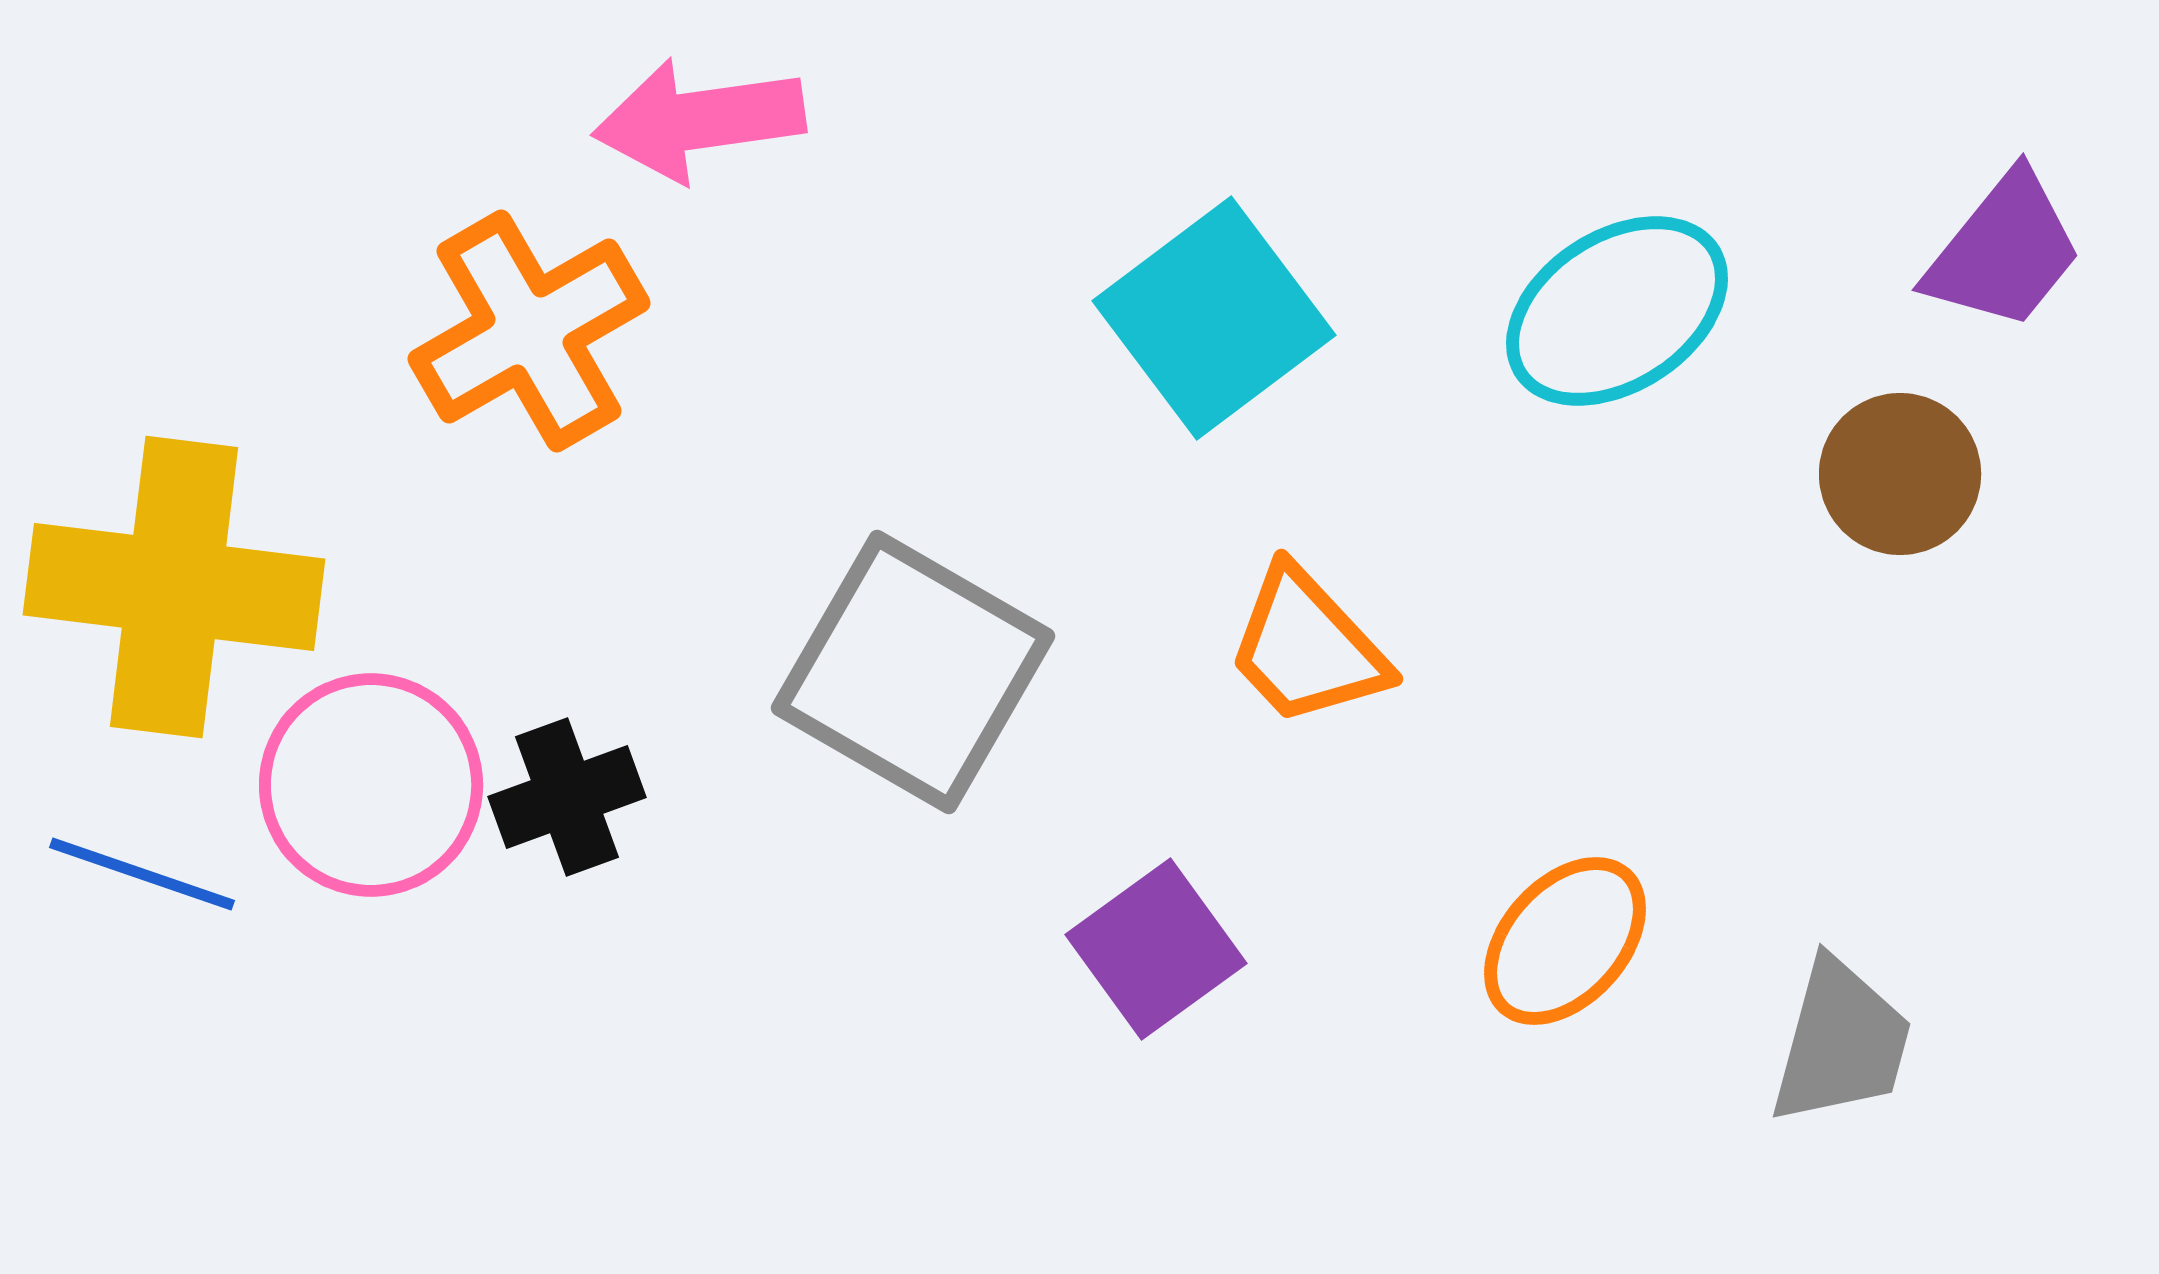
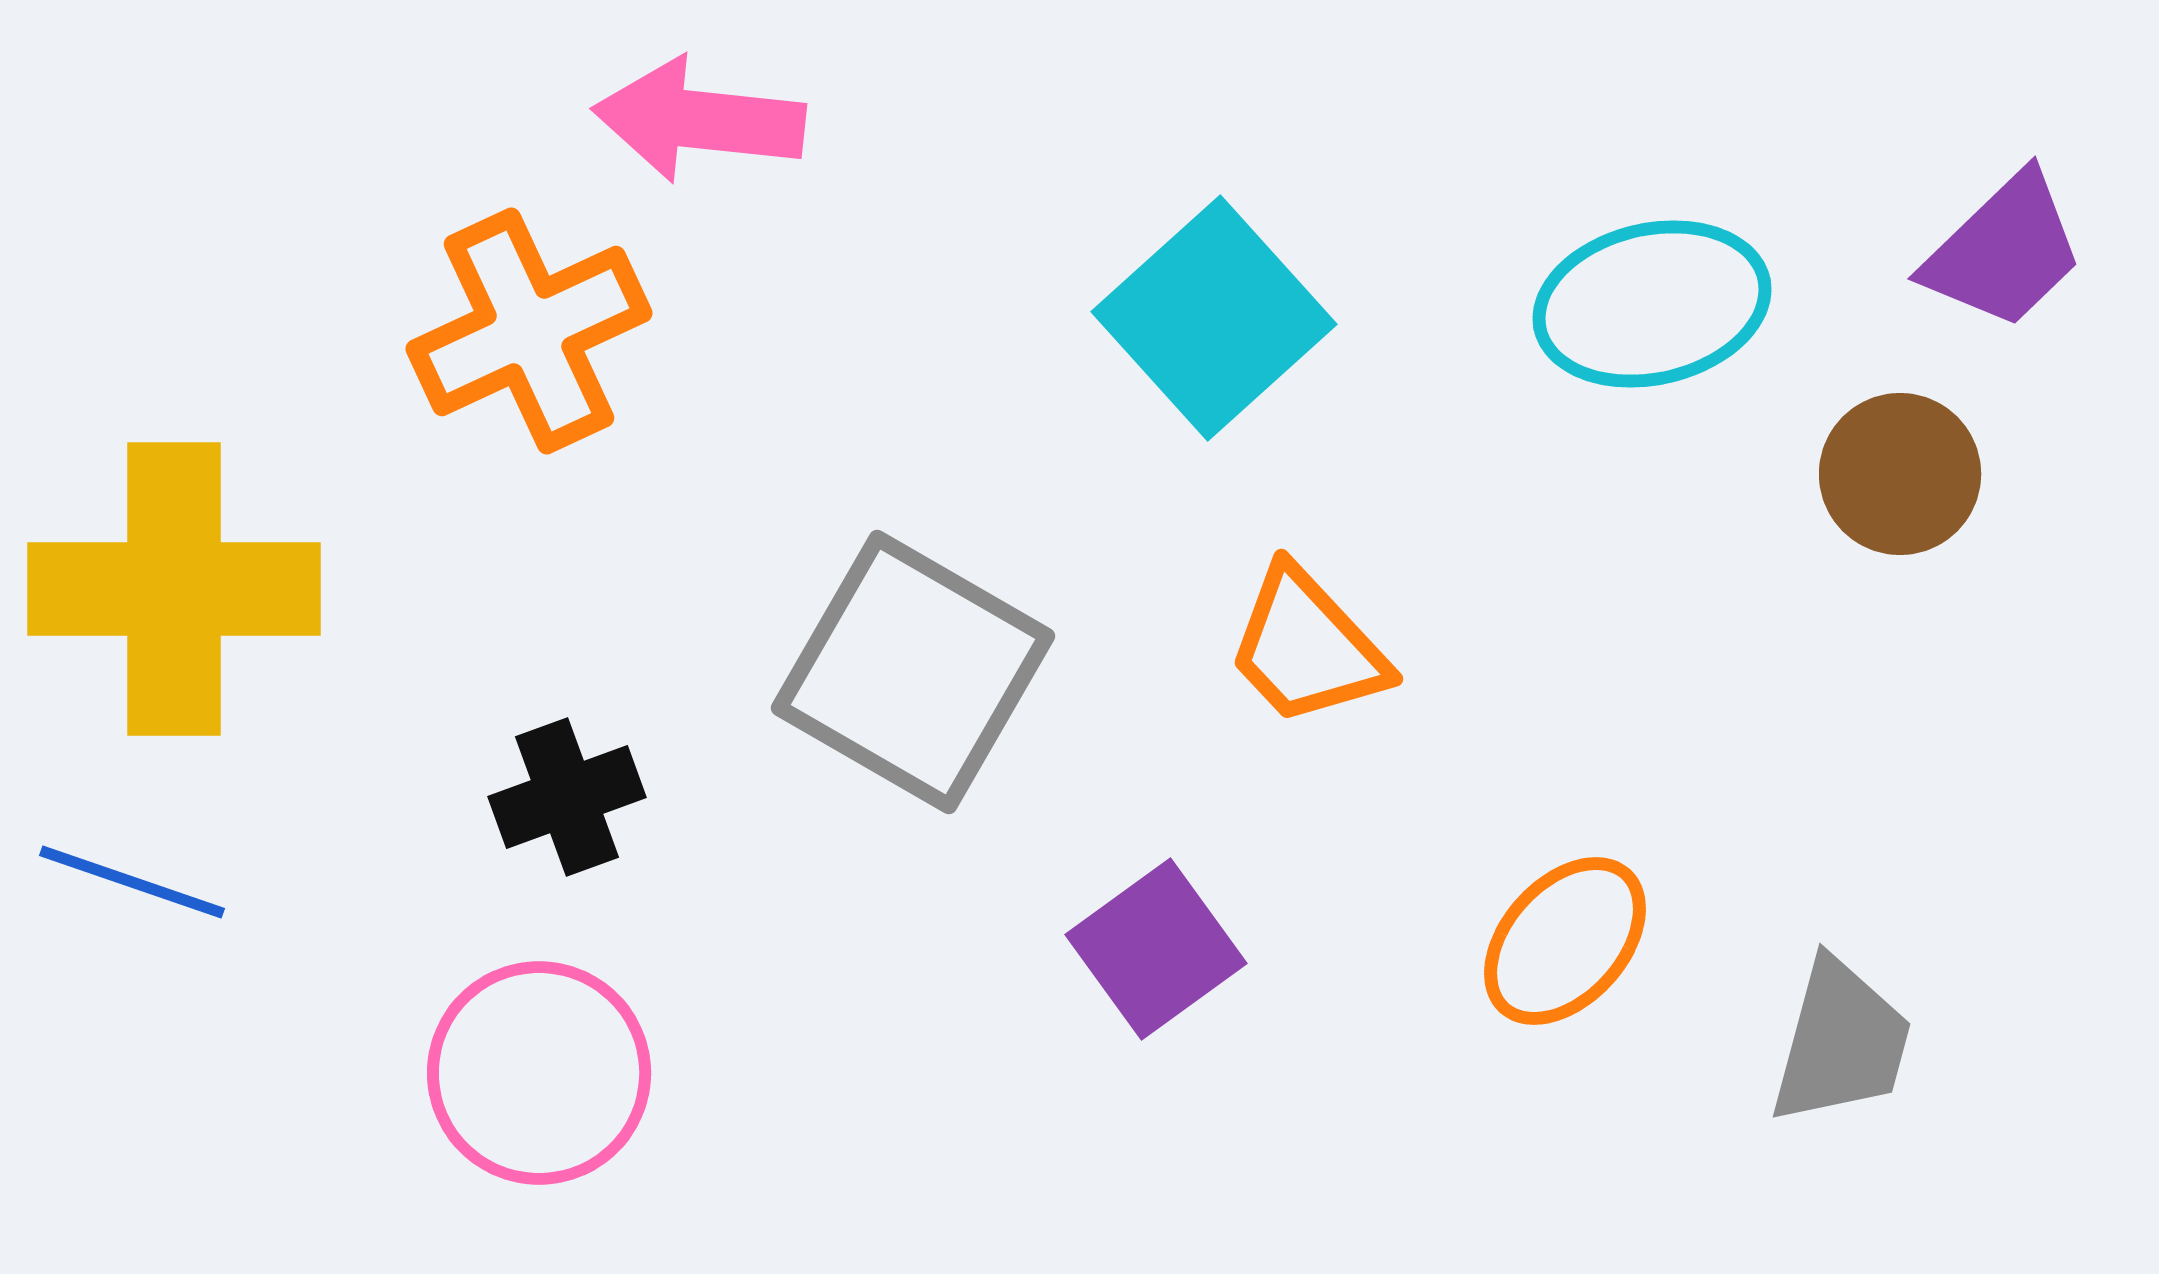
pink arrow: rotated 14 degrees clockwise
purple trapezoid: rotated 7 degrees clockwise
cyan ellipse: moved 35 px right, 7 px up; rotated 20 degrees clockwise
cyan square: rotated 5 degrees counterclockwise
orange cross: rotated 5 degrees clockwise
yellow cross: moved 2 px down; rotated 7 degrees counterclockwise
pink circle: moved 168 px right, 288 px down
blue line: moved 10 px left, 8 px down
